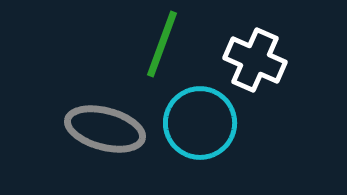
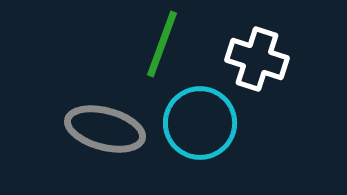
white cross: moved 2 px right, 1 px up; rotated 6 degrees counterclockwise
